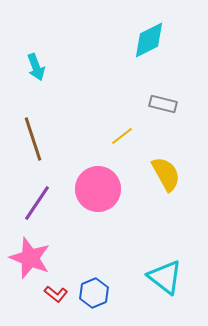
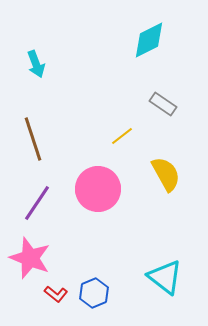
cyan arrow: moved 3 px up
gray rectangle: rotated 20 degrees clockwise
